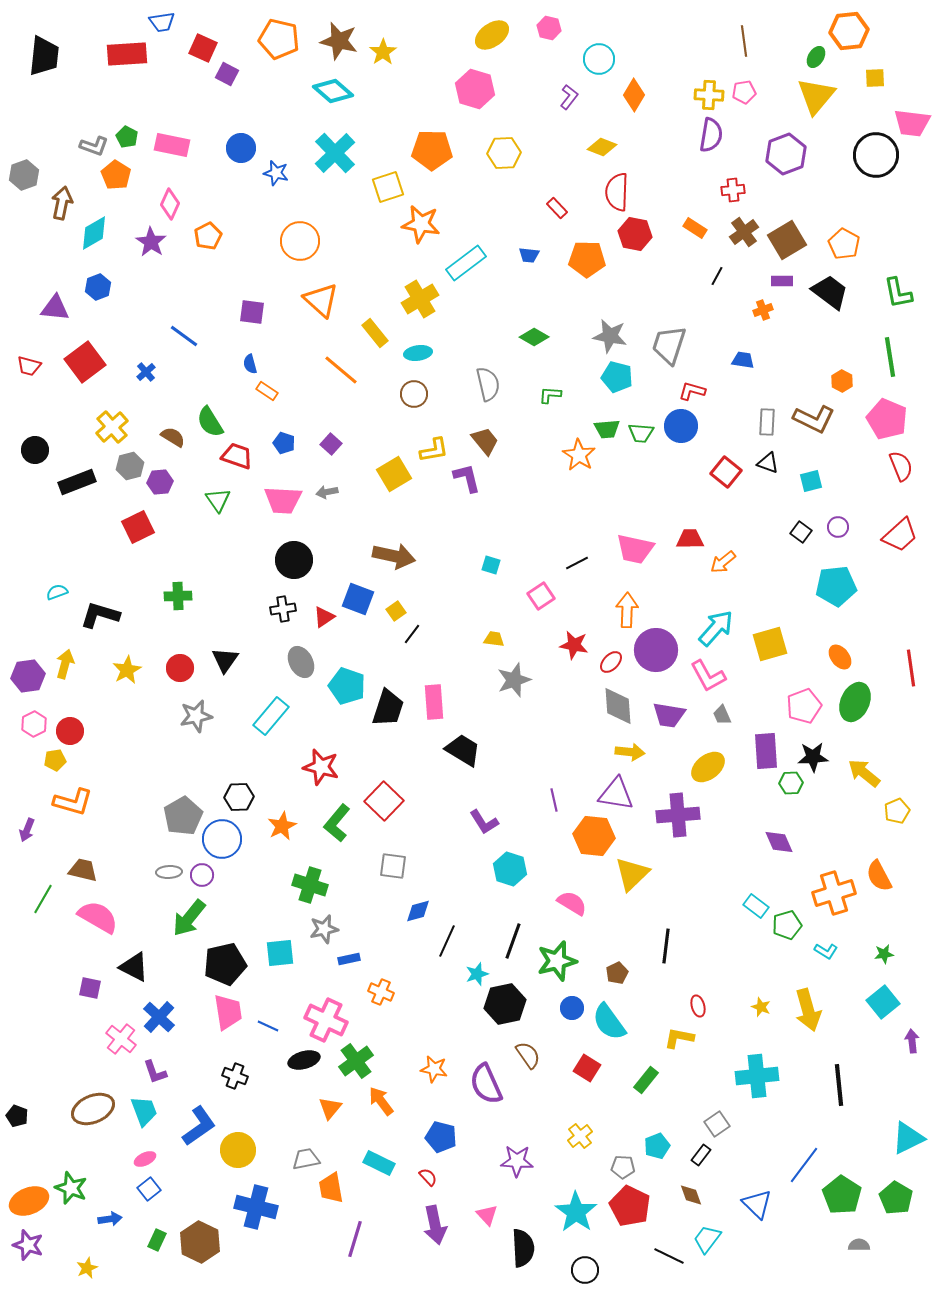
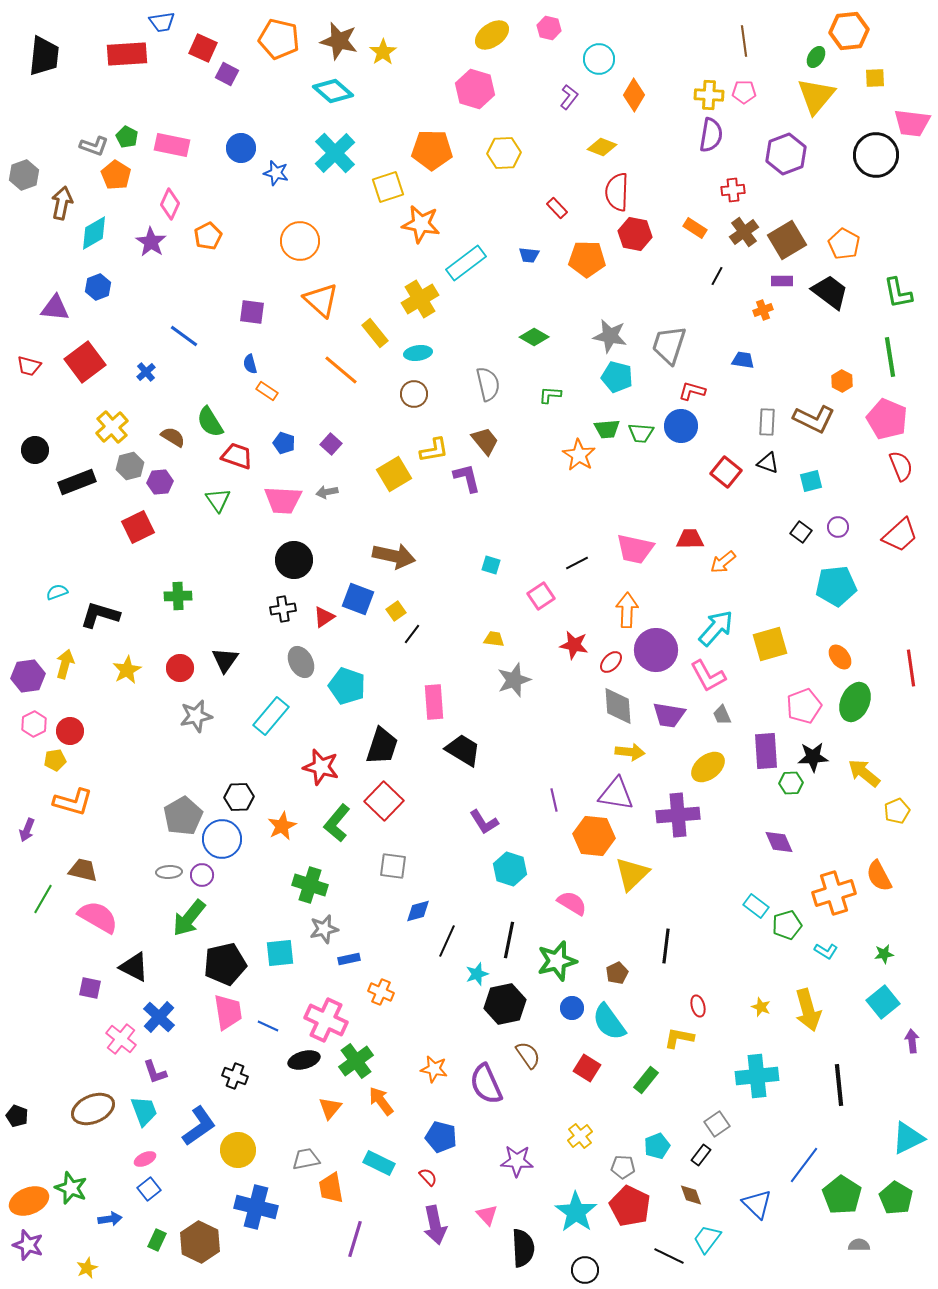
pink pentagon at (744, 92): rotated 10 degrees clockwise
black trapezoid at (388, 708): moved 6 px left, 38 px down
black line at (513, 941): moved 4 px left, 1 px up; rotated 9 degrees counterclockwise
